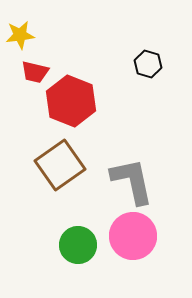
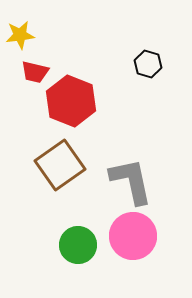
gray L-shape: moved 1 px left
